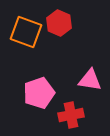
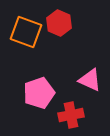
pink triangle: rotated 15 degrees clockwise
